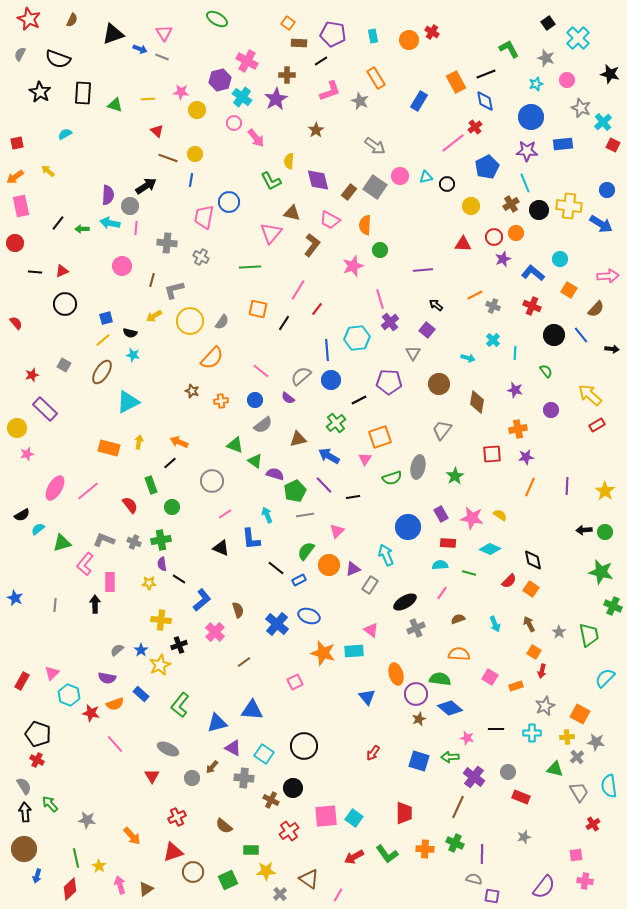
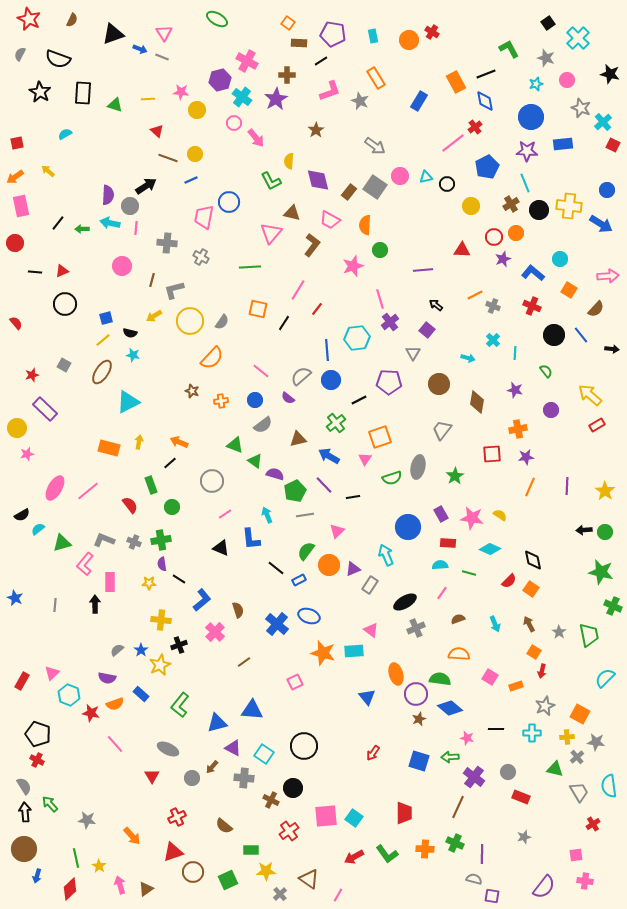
blue line at (191, 180): rotated 56 degrees clockwise
red triangle at (463, 244): moved 1 px left, 6 px down
